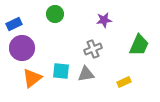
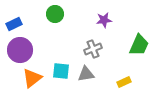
purple circle: moved 2 px left, 2 px down
